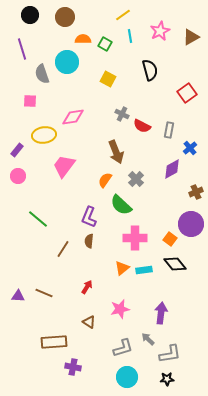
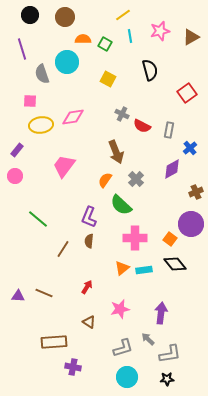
pink star at (160, 31): rotated 12 degrees clockwise
yellow ellipse at (44, 135): moved 3 px left, 10 px up
pink circle at (18, 176): moved 3 px left
